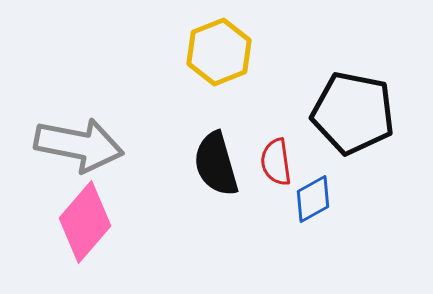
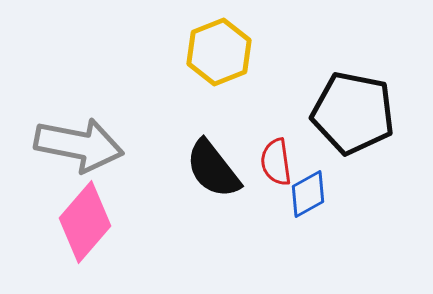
black semicircle: moved 3 px left, 5 px down; rotated 22 degrees counterclockwise
blue diamond: moved 5 px left, 5 px up
